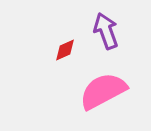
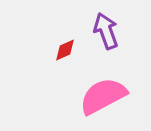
pink semicircle: moved 5 px down
